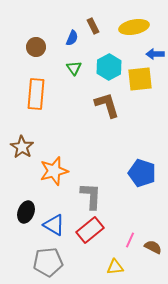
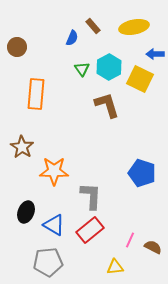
brown rectangle: rotated 14 degrees counterclockwise
brown circle: moved 19 px left
green triangle: moved 8 px right, 1 px down
yellow square: rotated 32 degrees clockwise
orange star: rotated 16 degrees clockwise
